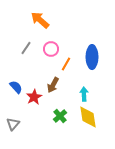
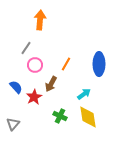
orange arrow: rotated 54 degrees clockwise
pink circle: moved 16 px left, 16 px down
blue ellipse: moved 7 px right, 7 px down
brown arrow: moved 2 px left, 1 px up
cyan arrow: rotated 56 degrees clockwise
green cross: rotated 24 degrees counterclockwise
